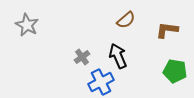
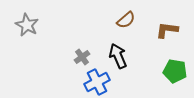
blue cross: moved 4 px left
